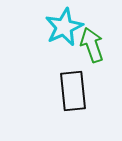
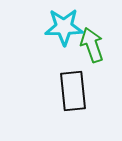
cyan star: rotated 24 degrees clockwise
